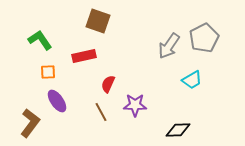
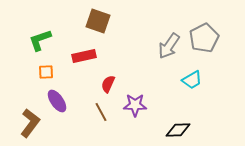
green L-shape: rotated 75 degrees counterclockwise
orange square: moved 2 px left
